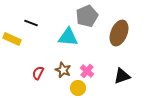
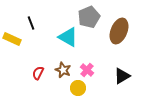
gray pentagon: moved 2 px right, 1 px down
black line: rotated 48 degrees clockwise
brown ellipse: moved 2 px up
cyan triangle: rotated 25 degrees clockwise
pink cross: moved 1 px up
black triangle: rotated 12 degrees counterclockwise
